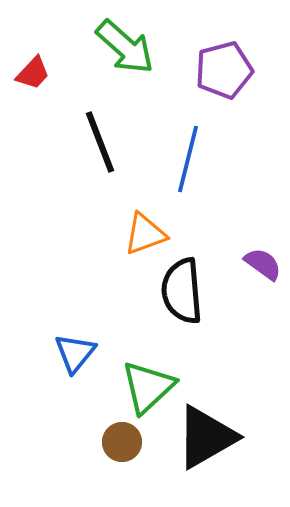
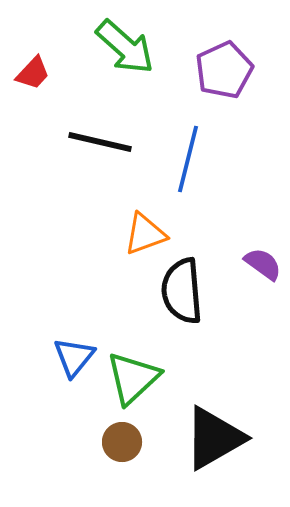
purple pentagon: rotated 10 degrees counterclockwise
black line: rotated 56 degrees counterclockwise
blue triangle: moved 1 px left, 4 px down
green triangle: moved 15 px left, 9 px up
black triangle: moved 8 px right, 1 px down
